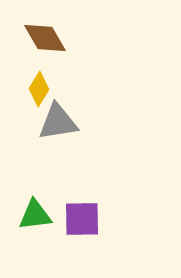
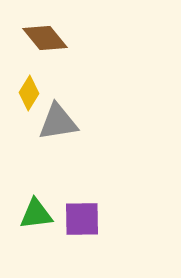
brown diamond: rotated 9 degrees counterclockwise
yellow diamond: moved 10 px left, 4 px down
green triangle: moved 1 px right, 1 px up
